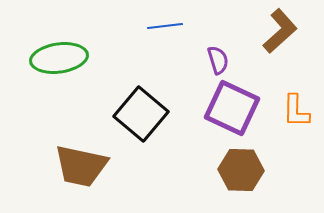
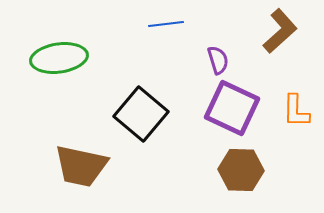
blue line: moved 1 px right, 2 px up
